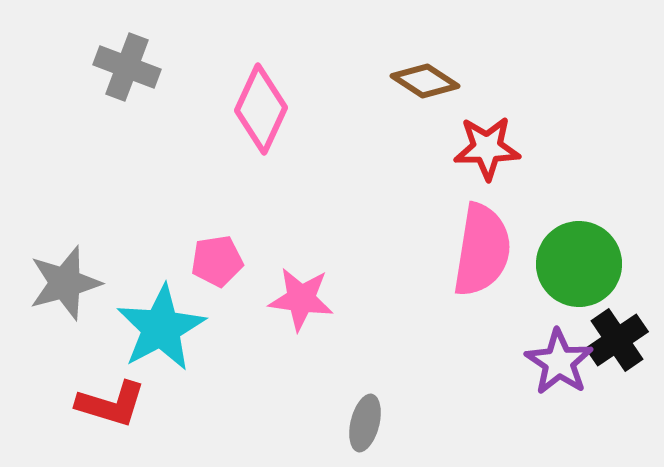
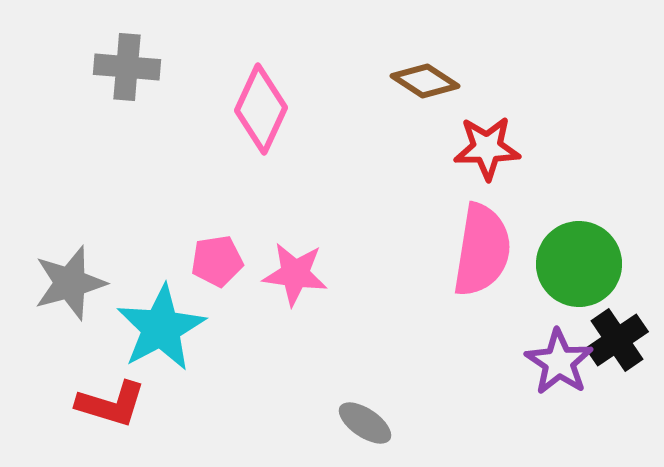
gray cross: rotated 16 degrees counterclockwise
gray star: moved 5 px right
pink star: moved 6 px left, 25 px up
gray ellipse: rotated 70 degrees counterclockwise
